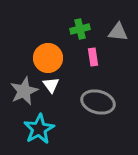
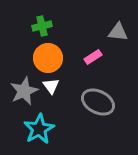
green cross: moved 38 px left, 3 px up
pink rectangle: rotated 66 degrees clockwise
white triangle: moved 1 px down
gray ellipse: rotated 12 degrees clockwise
